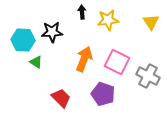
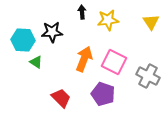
pink square: moved 3 px left
